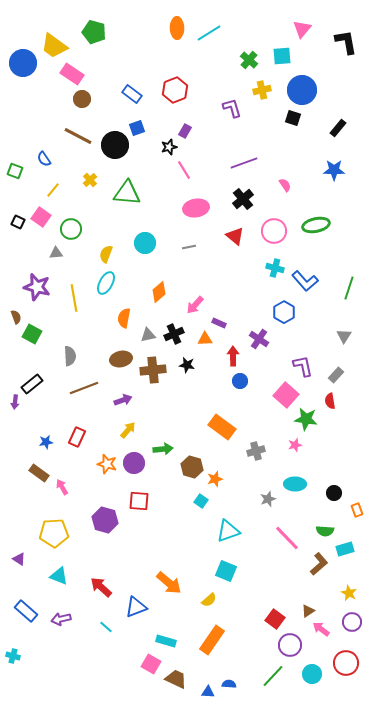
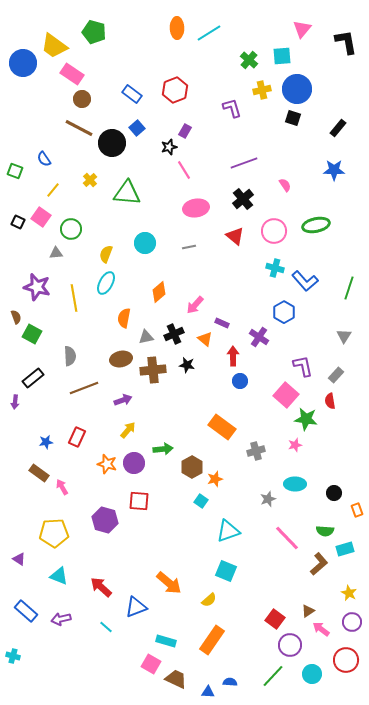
blue circle at (302, 90): moved 5 px left, 1 px up
blue square at (137, 128): rotated 21 degrees counterclockwise
brown line at (78, 136): moved 1 px right, 8 px up
black circle at (115, 145): moved 3 px left, 2 px up
purple rectangle at (219, 323): moved 3 px right
gray triangle at (148, 335): moved 2 px left, 2 px down
orange triangle at (205, 339): rotated 42 degrees clockwise
purple cross at (259, 339): moved 2 px up
black rectangle at (32, 384): moved 1 px right, 6 px up
brown hexagon at (192, 467): rotated 15 degrees clockwise
red circle at (346, 663): moved 3 px up
blue semicircle at (229, 684): moved 1 px right, 2 px up
